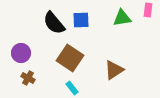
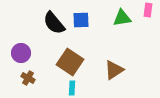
brown square: moved 4 px down
cyan rectangle: rotated 40 degrees clockwise
